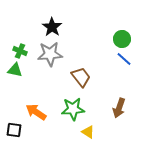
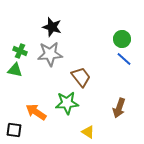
black star: rotated 18 degrees counterclockwise
green star: moved 6 px left, 6 px up
